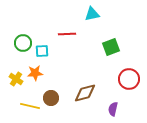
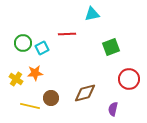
cyan square: moved 3 px up; rotated 24 degrees counterclockwise
